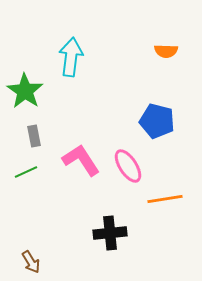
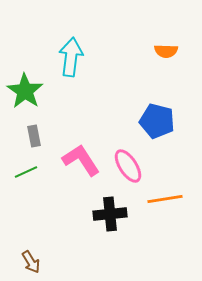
black cross: moved 19 px up
